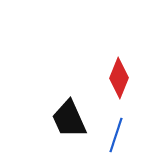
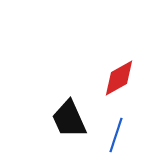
red diamond: rotated 39 degrees clockwise
